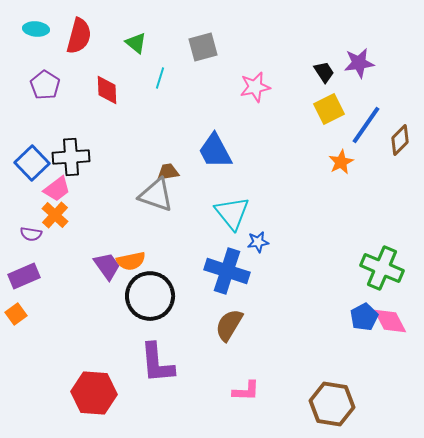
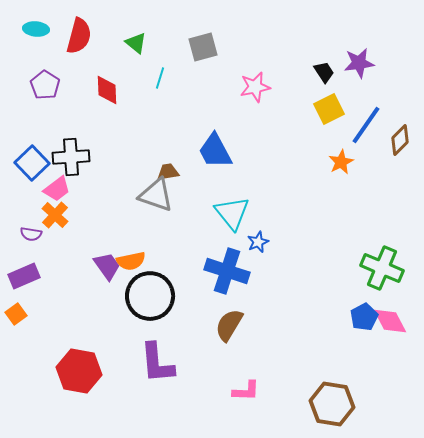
blue star: rotated 15 degrees counterclockwise
red hexagon: moved 15 px left, 22 px up; rotated 6 degrees clockwise
